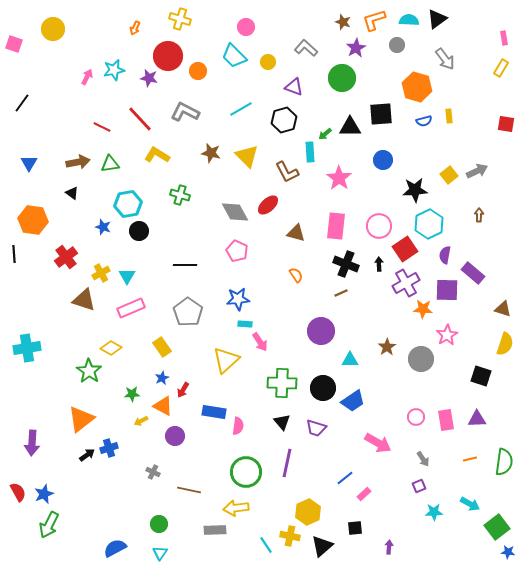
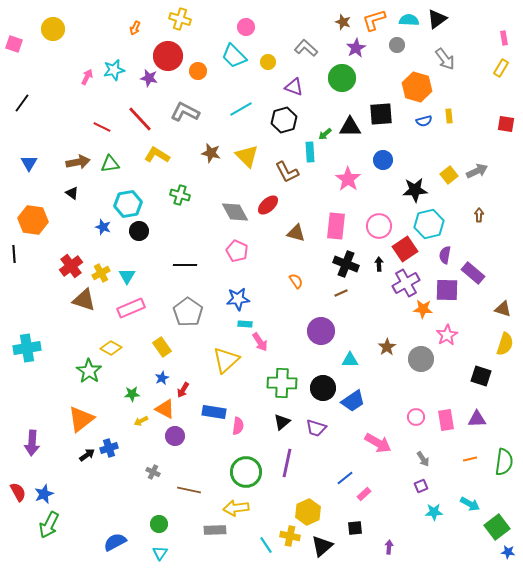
pink star at (339, 178): moved 9 px right, 1 px down
cyan hexagon at (429, 224): rotated 12 degrees clockwise
red cross at (66, 257): moved 5 px right, 9 px down
orange semicircle at (296, 275): moved 6 px down
orange triangle at (163, 406): moved 2 px right, 3 px down
black triangle at (282, 422): rotated 30 degrees clockwise
purple square at (419, 486): moved 2 px right
blue semicircle at (115, 548): moved 6 px up
